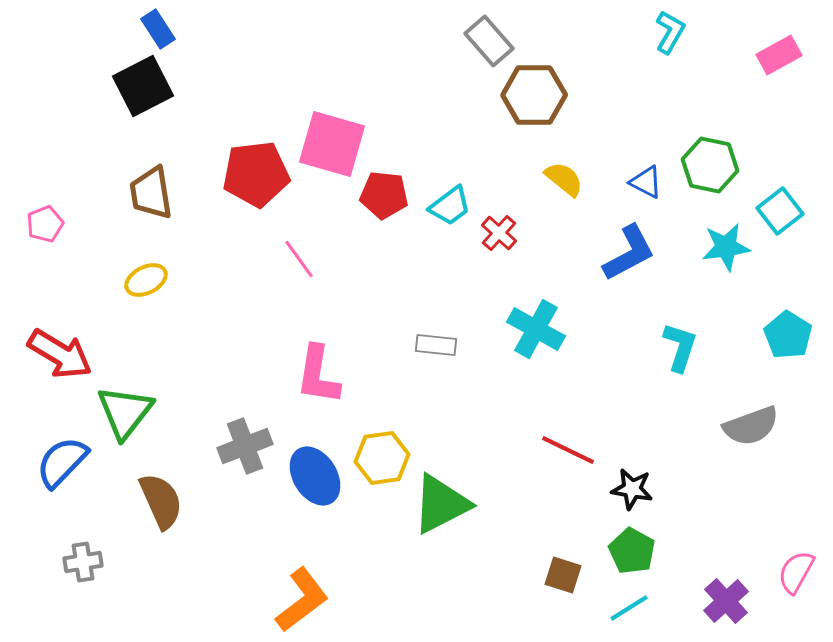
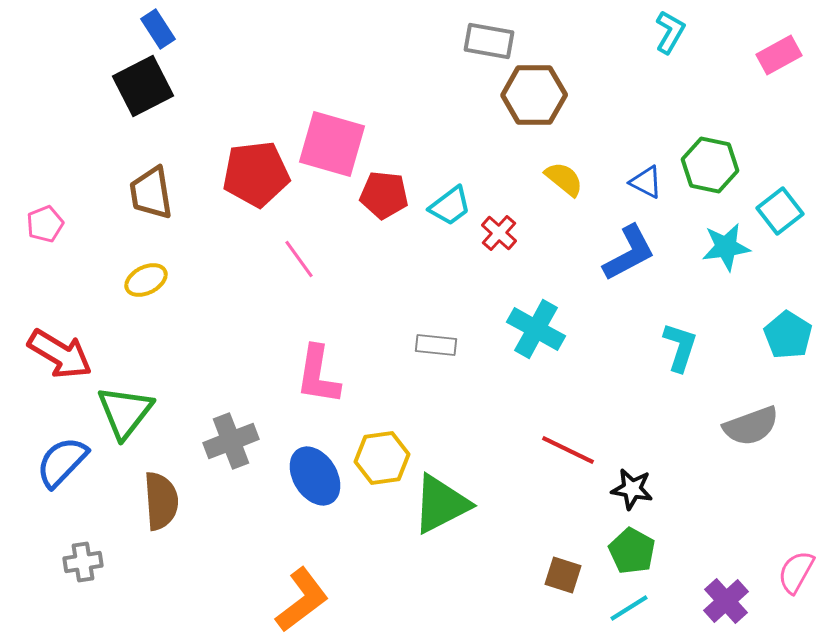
gray rectangle at (489, 41): rotated 39 degrees counterclockwise
gray cross at (245, 446): moved 14 px left, 5 px up
brown semicircle at (161, 501): rotated 20 degrees clockwise
